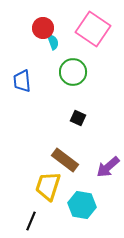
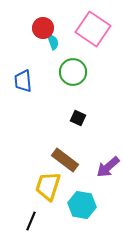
blue trapezoid: moved 1 px right
